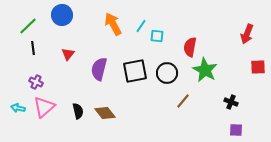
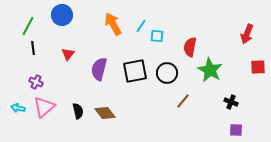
green line: rotated 18 degrees counterclockwise
green star: moved 5 px right
